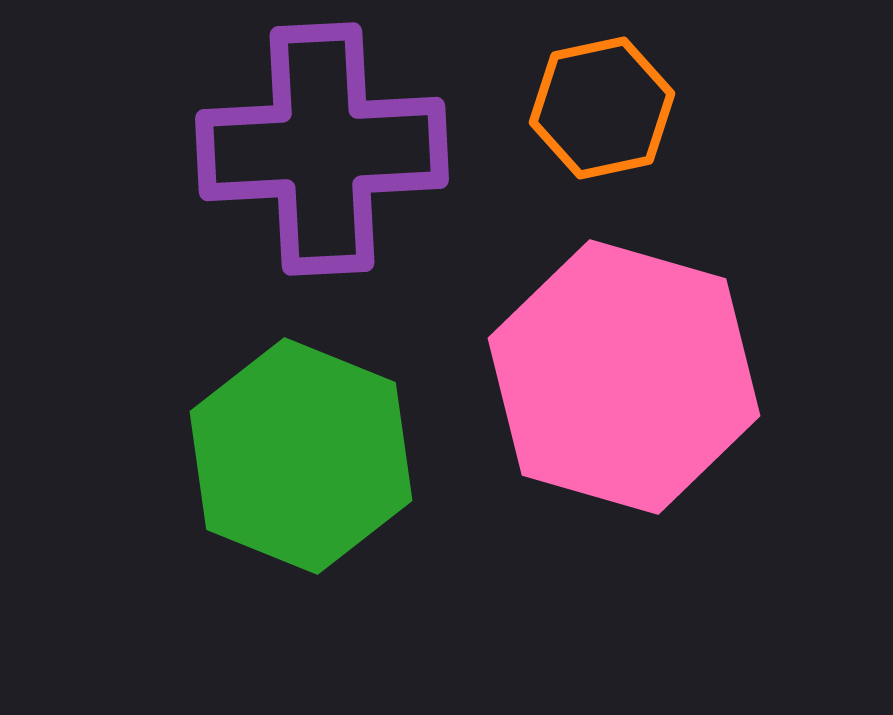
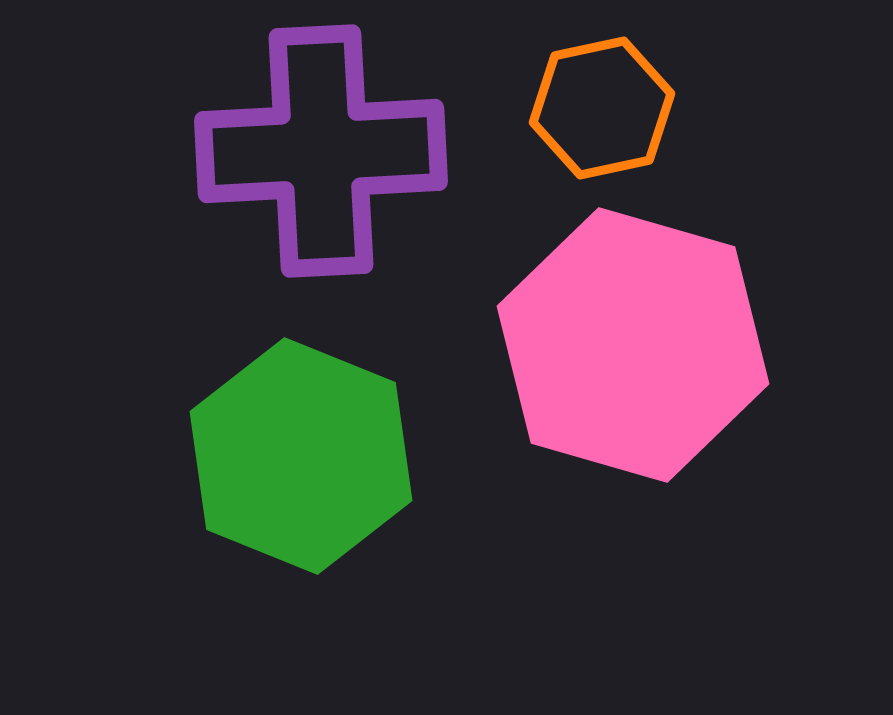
purple cross: moved 1 px left, 2 px down
pink hexagon: moved 9 px right, 32 px up
